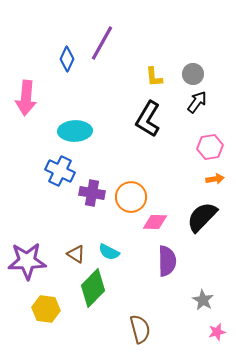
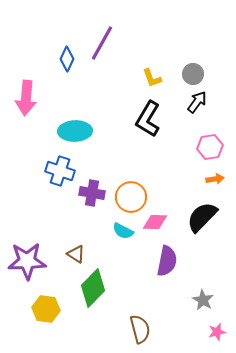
yellow L-shape: moved 2 px left, 1 px down; rotated 15 degrees counterclockwise
blue cross: rotated 8 degrees counterclockwise
cyan semicircle: moved 14 px right, 21 px up
purple semicircle: rotated 12 degrees clockwise
